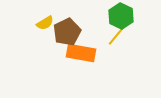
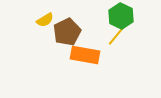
yellow semicircle: moved 3 px up
orange rectangle: moved 4 px right, 2 px down
